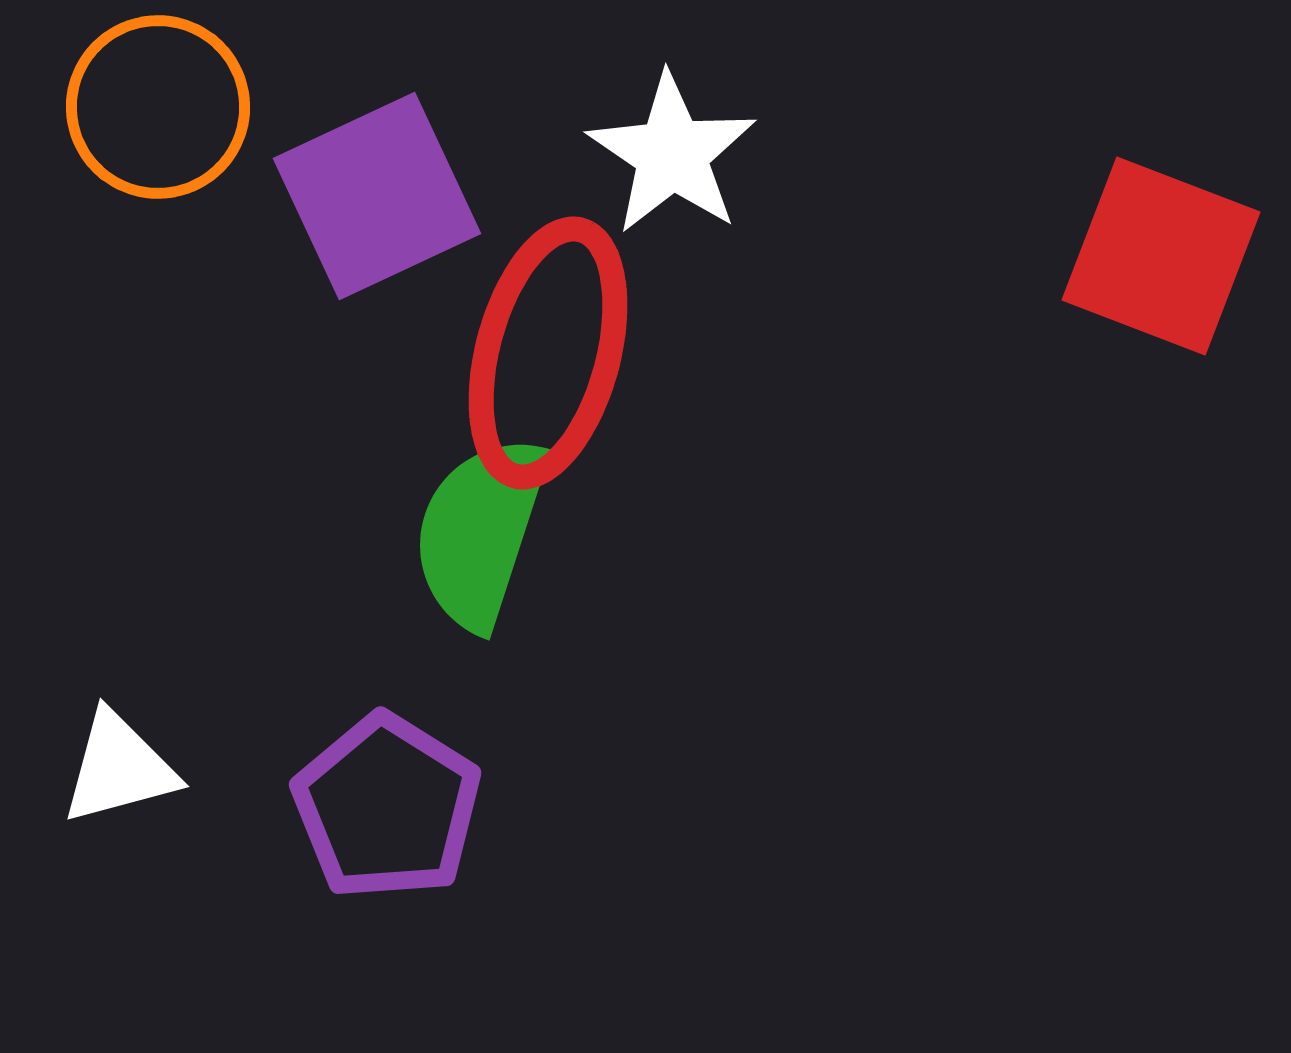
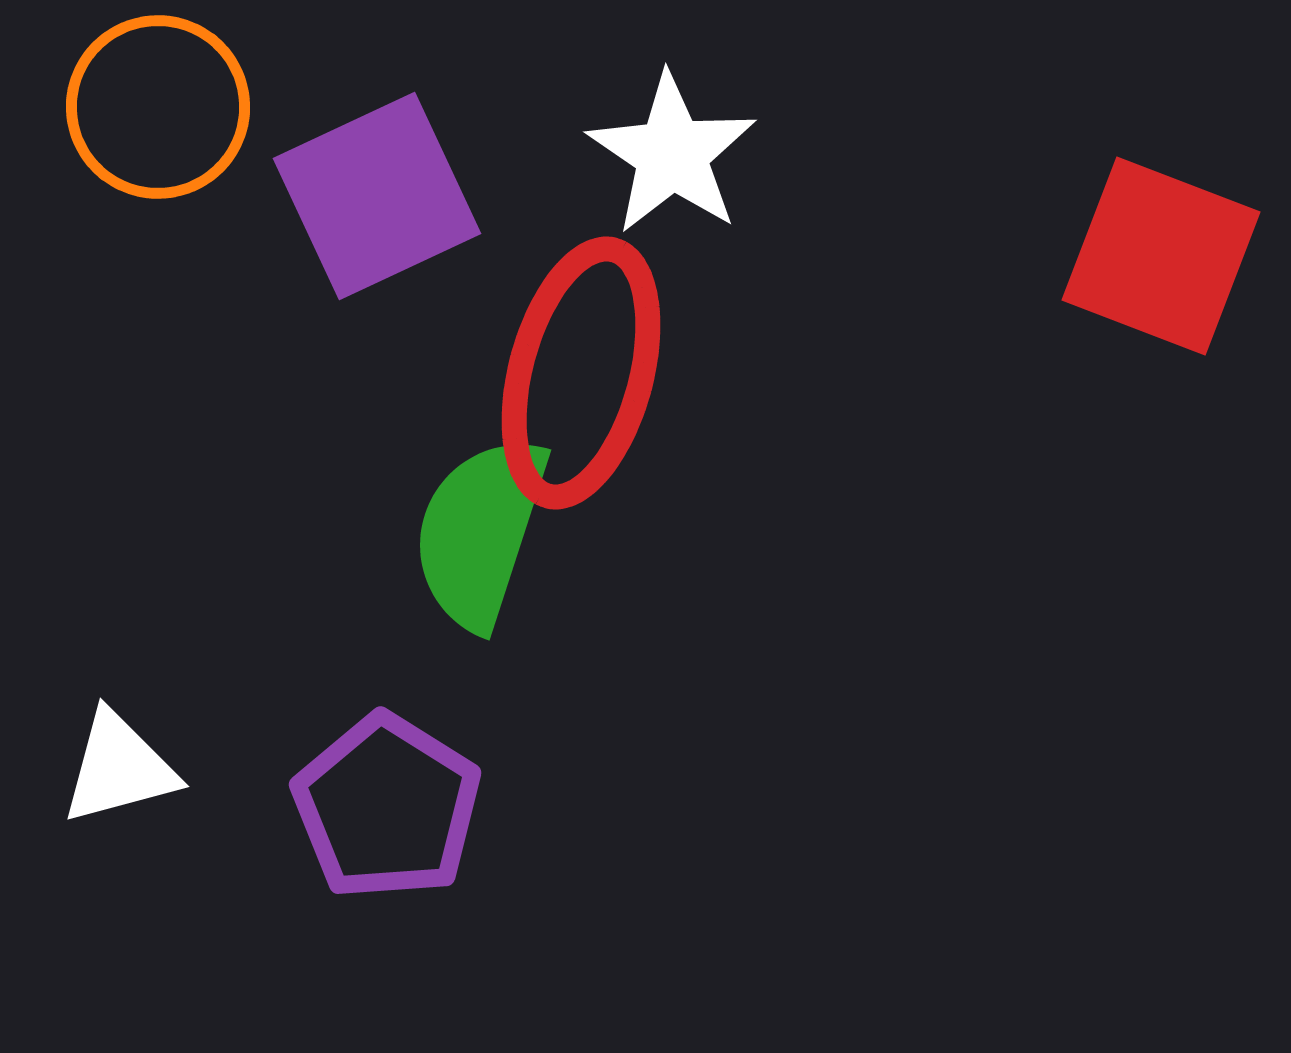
red ellipse: moved 33 px right, 20 px down
